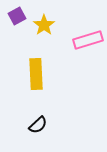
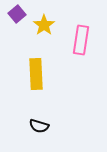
purple square: moved 2 px up; rotated 12 degrees counterclockwise
pink rectangle: moved 7 px left; rotated 64 degrees counterclockwise
black semicircle: moved 1 px right, 1 px down; rotated 60 degrees clockwise
